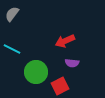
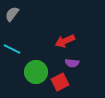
red square: moved 4 px up
